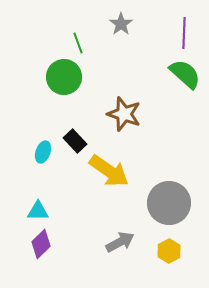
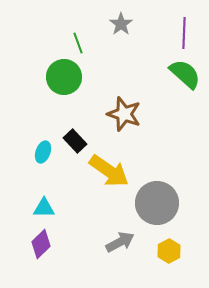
gray circle: moved 12 px left
cyan triangle: moved 6 px right, 3 px up
